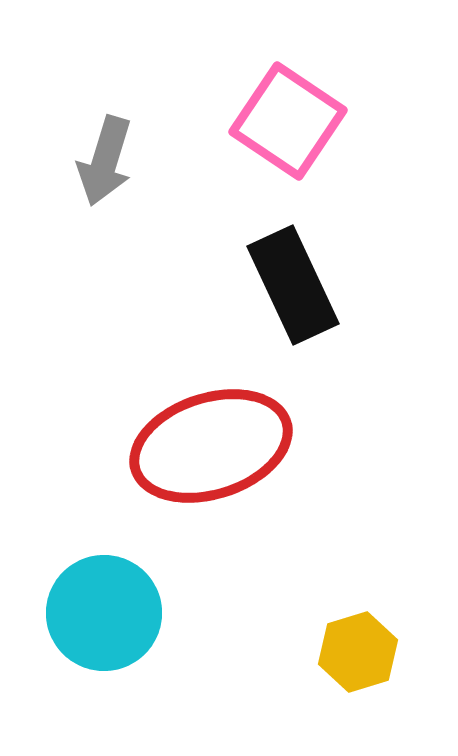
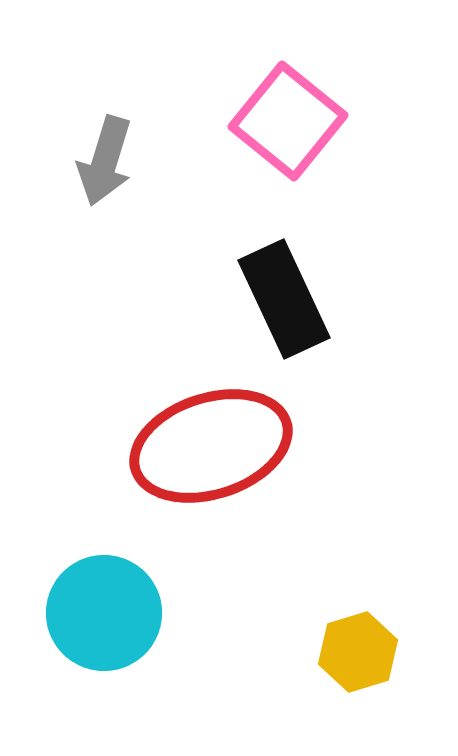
pink square: rotated 5 degrees clockwise
black rectangle: moved 9 px left, 14 px down
